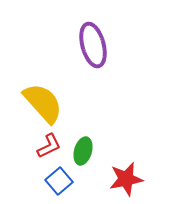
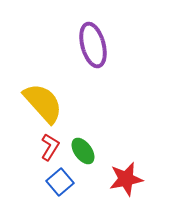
red L-shape: moved 1 px right, 1 px down; rotated 32 degrees counterclockwise
green ellipse: rotated 52 degrees counterclockwise
blue square: moved 1 px right, 1 px down
